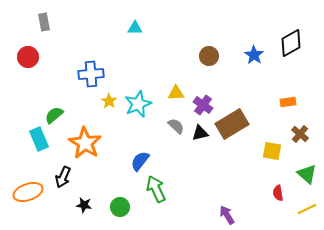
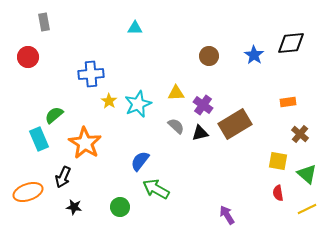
black diamond: rotated 24 degrees clockwise
brown rectangle: moved 3 px right
yellow square: moved 6 px right, 10 px down
green arrow: rotated 36 degrees counterclockwise
black star: moved 10 px left, 2 px down
